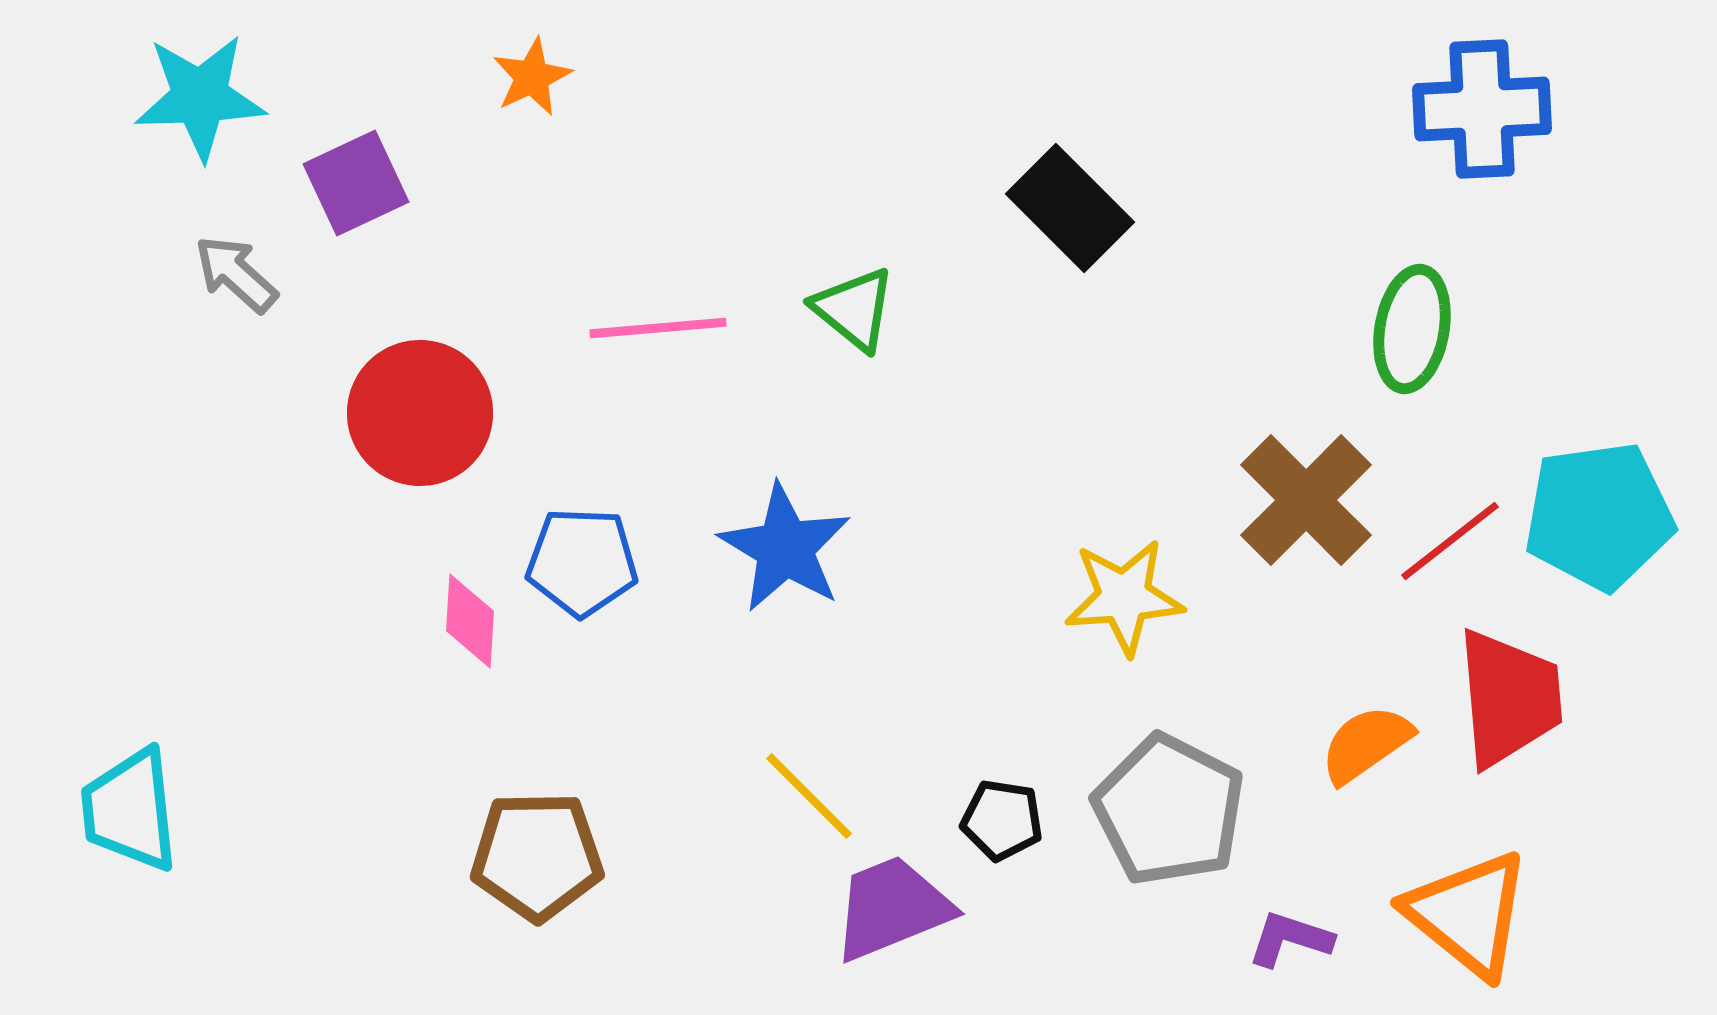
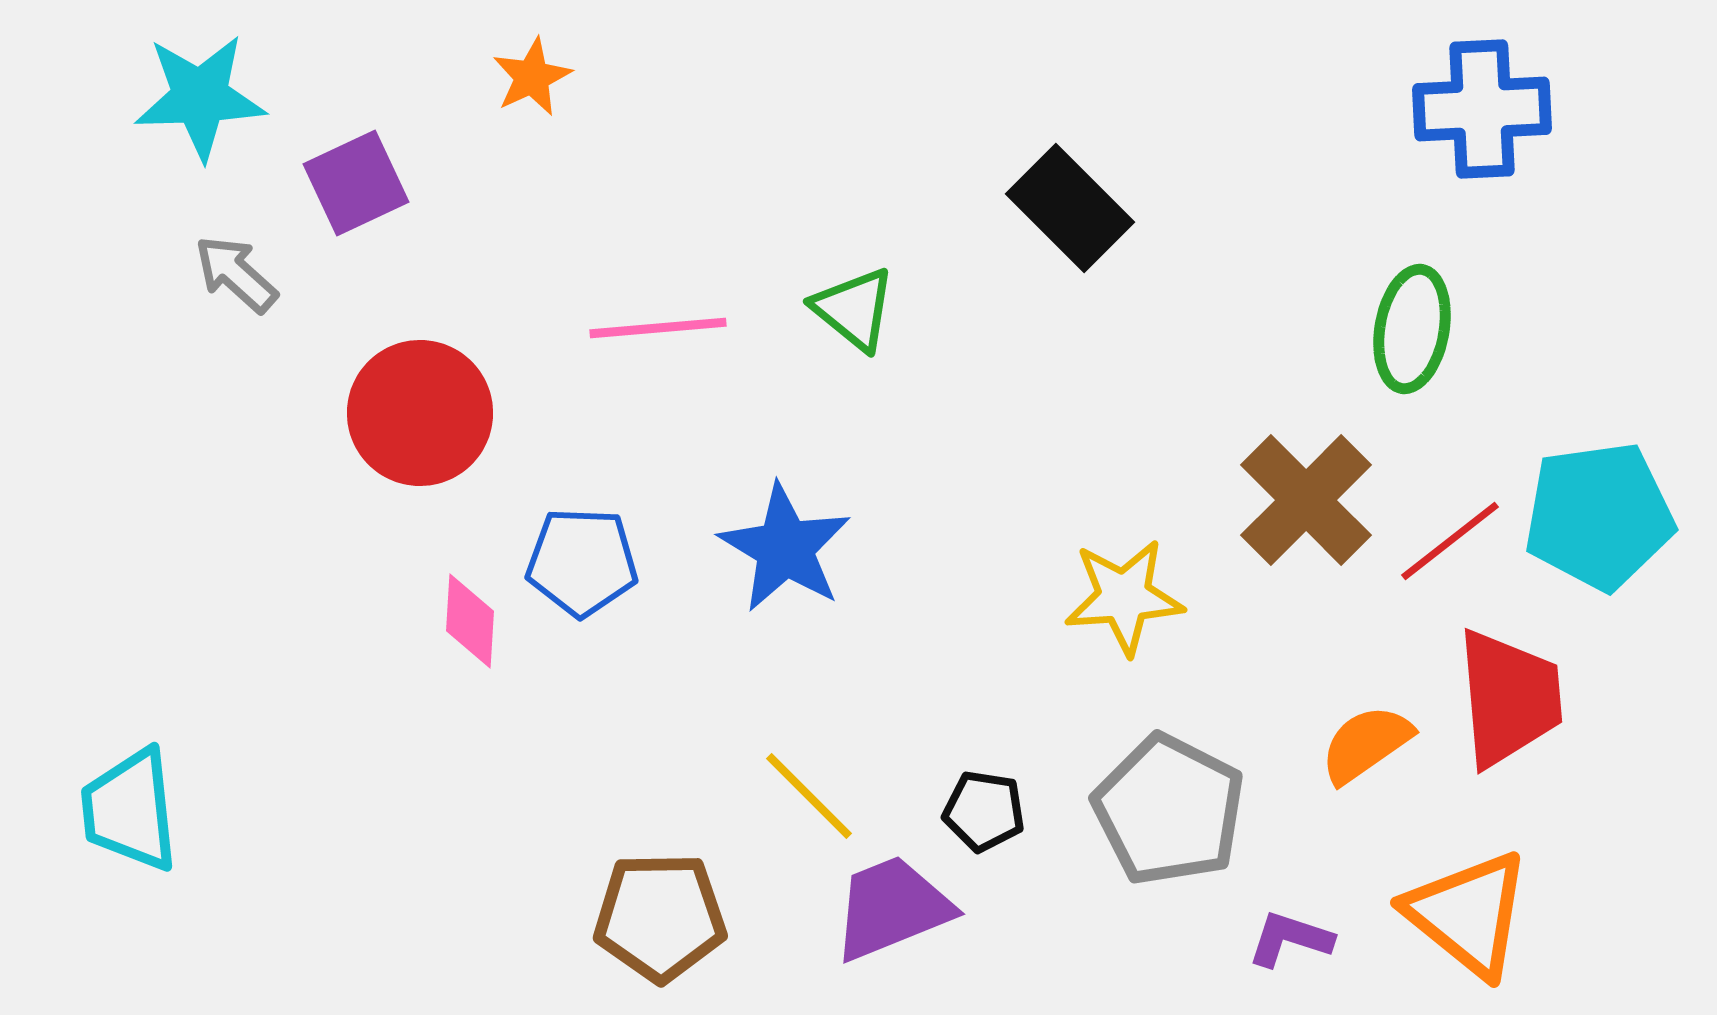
black pentagon: moved 18 px left, 9 px up
brown pentagon: moved 123 px right, 61 px down
